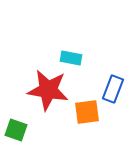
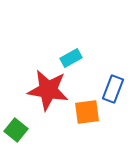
cyan rectangle: rotated 40 degrees counterclockwise
green square: rotated 20 degrees clockwise
